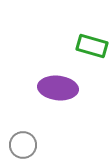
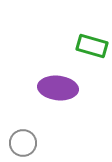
gray circle: moved 2 px up
